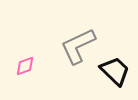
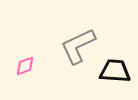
black trapezoid: rotated 40 degrees counterclockwise
